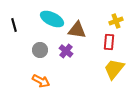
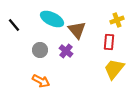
yellow cross: moved 1 px right, 1 px up
black line: rotated 24 degrees counterclockwise
brown triangle: rotated 42 degrees clockwise
